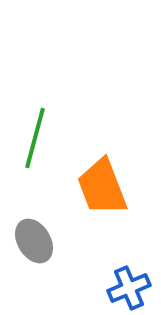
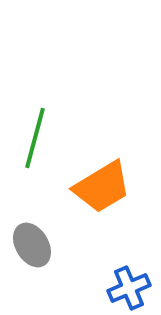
orange trapezoid: rotated 100 degrees counterclockwise
gray ellipse: moved 2 px left, 4 px down
